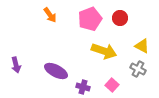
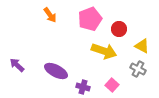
red circle: moved 1 px left, 11 px down
purple arrow: moved 1 px right; rotated 147 degrees clockwise
